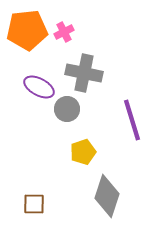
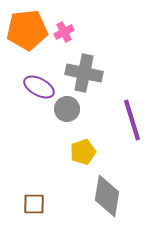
gray diamond: rotated 9 degrees counterclockwise
